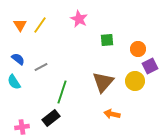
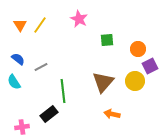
green line: moved 1 px right, 1 px up; rotated 25 degrees counterclockwise
black rectangle: moved 2 px left, 4 px up
